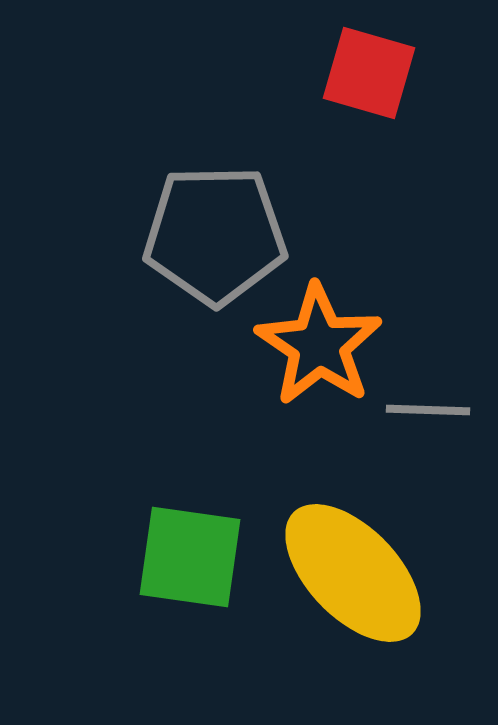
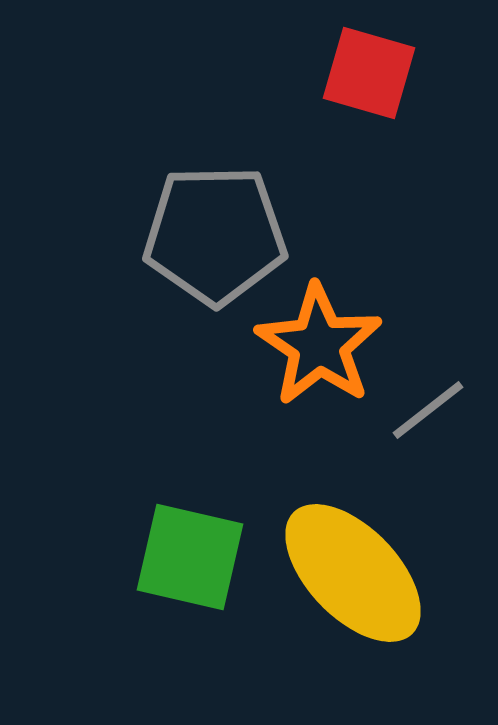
gray line: rotated 40 degrees counterclockwise
green square: rotated 5 degrees clockwise
